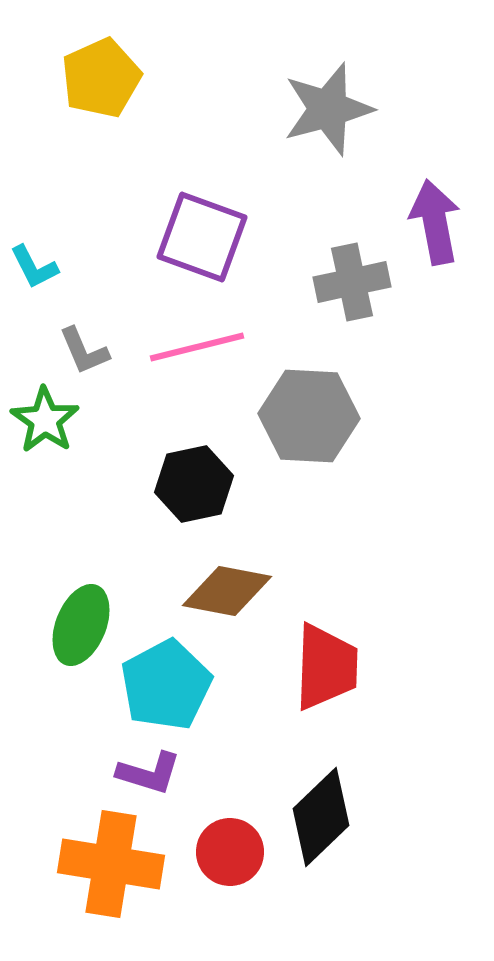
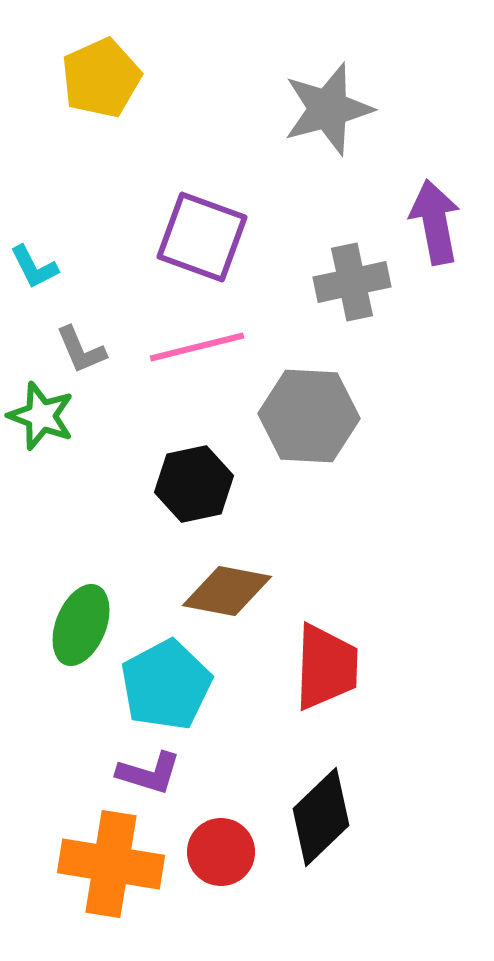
gray L-shape: moved 3 px left, 1 px up
green star: moved 4 px left, 4 px up; rotated 14 degrees counterclockwise
red circle: moved 9 px left
